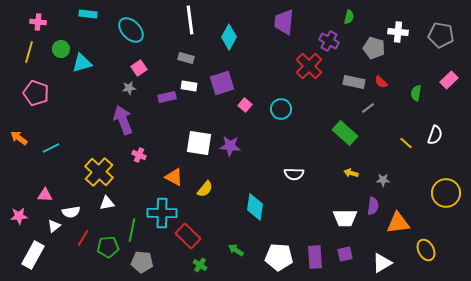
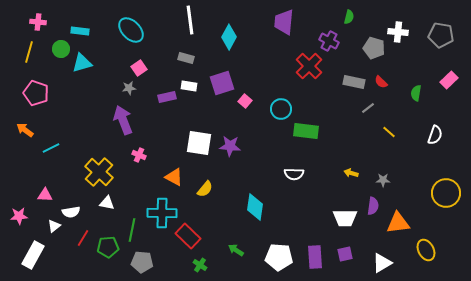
cyan rectangle at (88, 14): moved 8 px left, 17 px down
pink square at (245, 105): moved 4 px up
green rectangle at (345, 133): moved 39 px left, 2 px up; rotated 35 degrees counterclockwise
orange arrow at (19, 138): moved 6 px right, 8 px up
yellow line at (406, 143): moved 17 px left, 11 px up
white triangle at (107, 203): rotated 21 degrees clockwise
